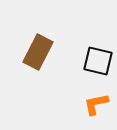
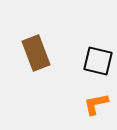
brown rectangle: moved 2 px left, 1 px down; rotated 48 degrees counterclockwise
